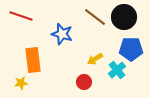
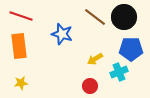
orange rectangle: moved 14 px left, 14 px up
cyan cross: moved 2 px right, 2 px down; rotated 18 degrees clockwise
red circle: moved 6 px right, 4 px down
